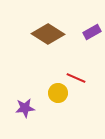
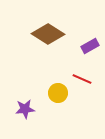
purple rectangle: moved 2 px left, 14 px down
red line: moved 6 px right, 1 px down
purple star: moved 1 px down
